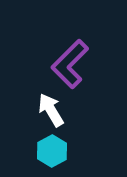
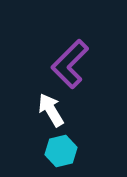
cyan hexagon: moved 9 px right; rotated 16 degrees clockwise
